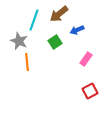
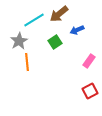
cyan line: rotated 40 degrees clockwise
gray star: rotated 18 degrees clockwise
pink rectangle: moved 3 px right, 2 px down
